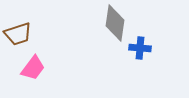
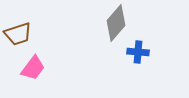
gray diamond: moved 1 px right; rotated 33 degrees clockwise
blue cross: moved 2 px left, 4 px down
